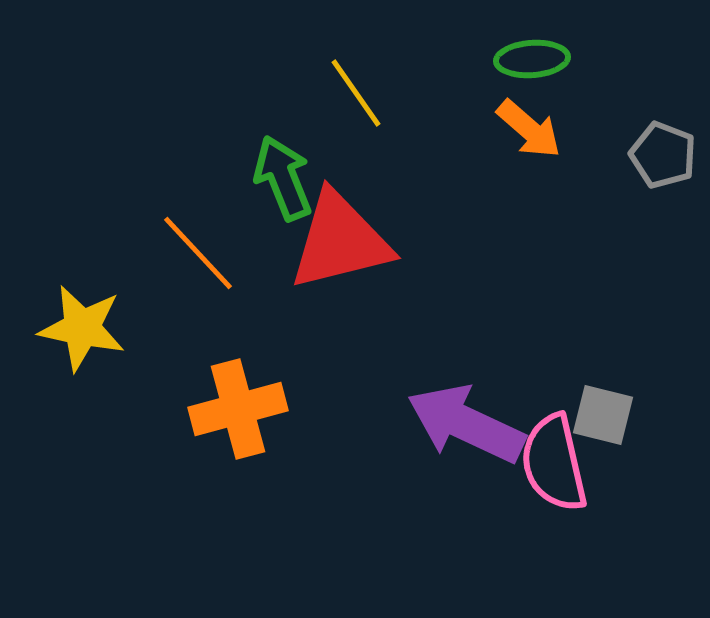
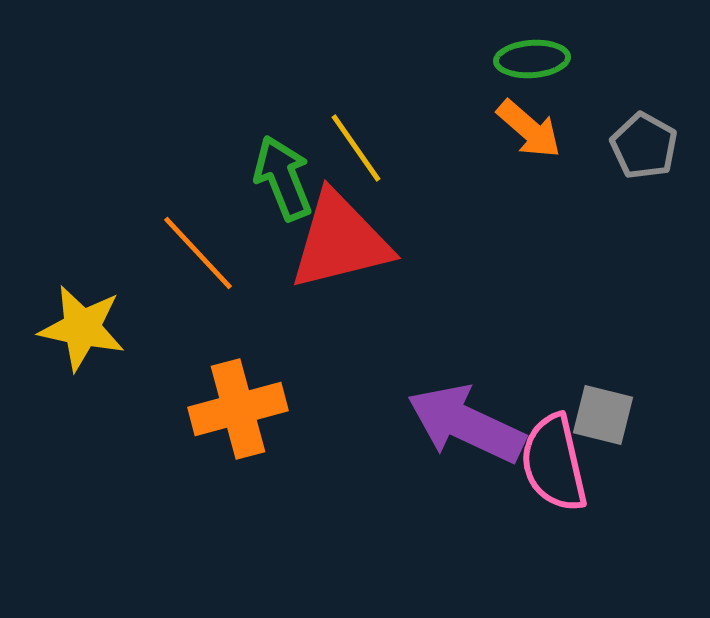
yellow line: moved 55 px down
gray pentagon: moved 19 px left, 9 px up; rotated 8 degrees clockwise
